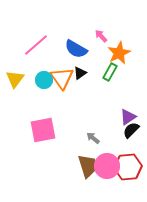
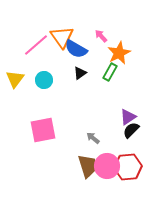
orange triangle: moved 41 px up
